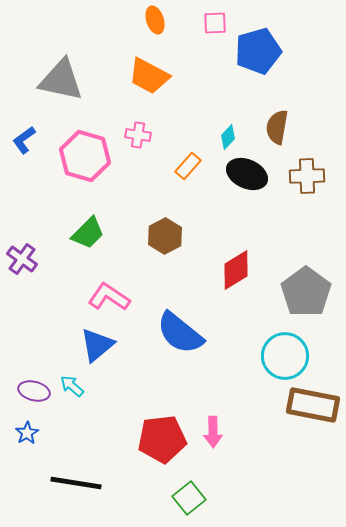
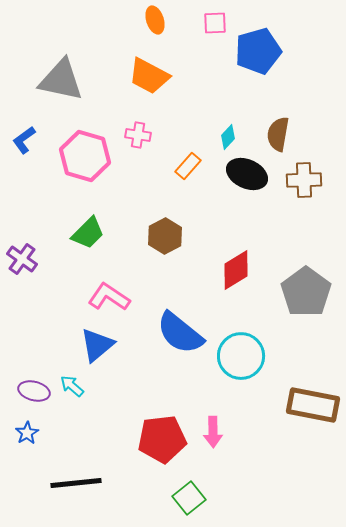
brown semicircle: moved 1 px right, 7 px down
brown cross: moved 3 px left, 4 px down
cyan circle: moved 44 px left
black line: rotated 15 degrees counterclockwise
